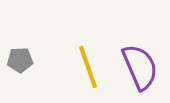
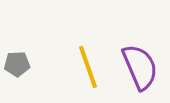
gray pentagon: moved 3 px left, 4 px down
